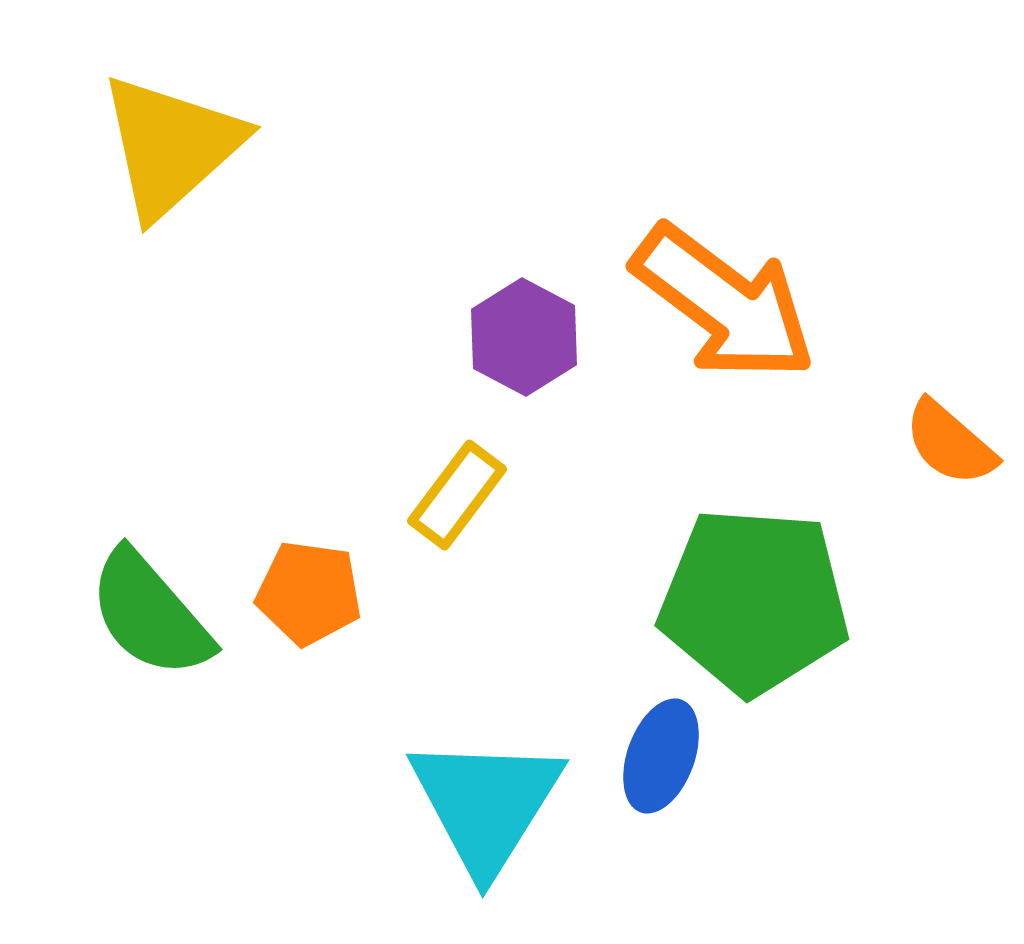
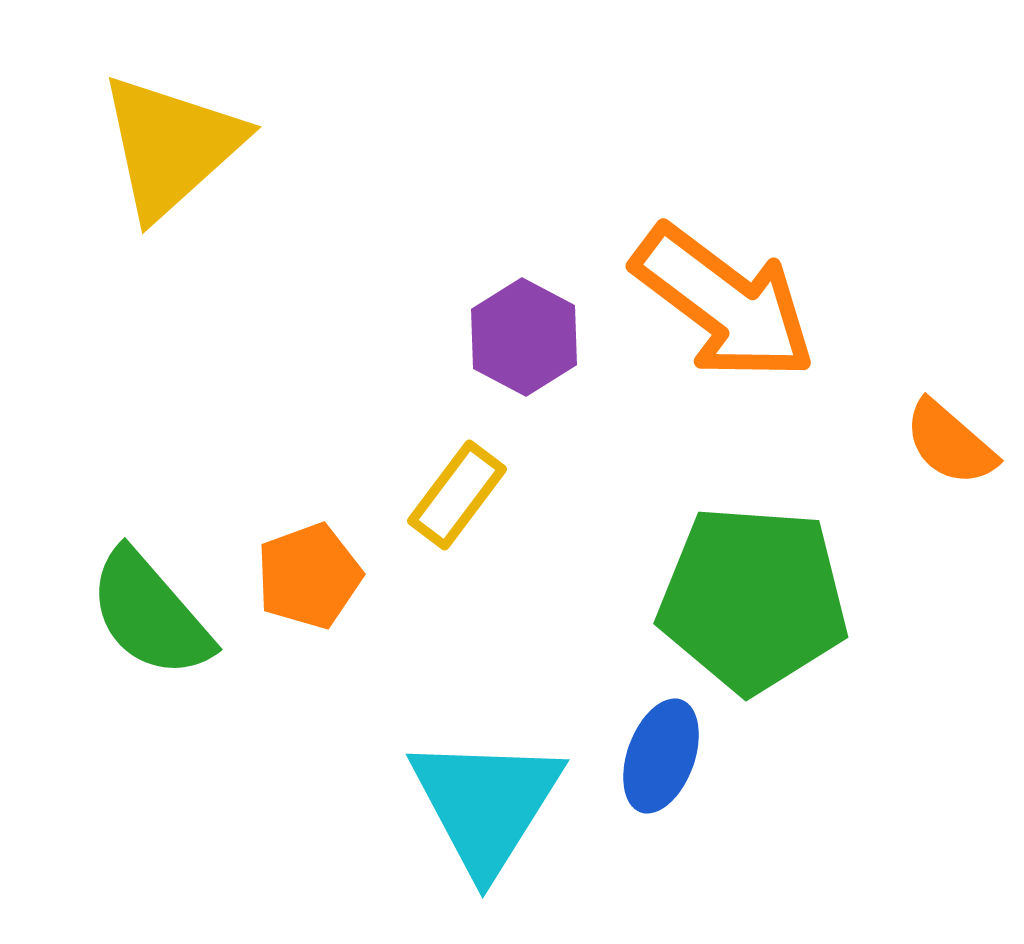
orange pentagon: moved 17 px up; rotated 28 degrees counterclockwise
green pentagon: moved 1 px left, 2 px up
